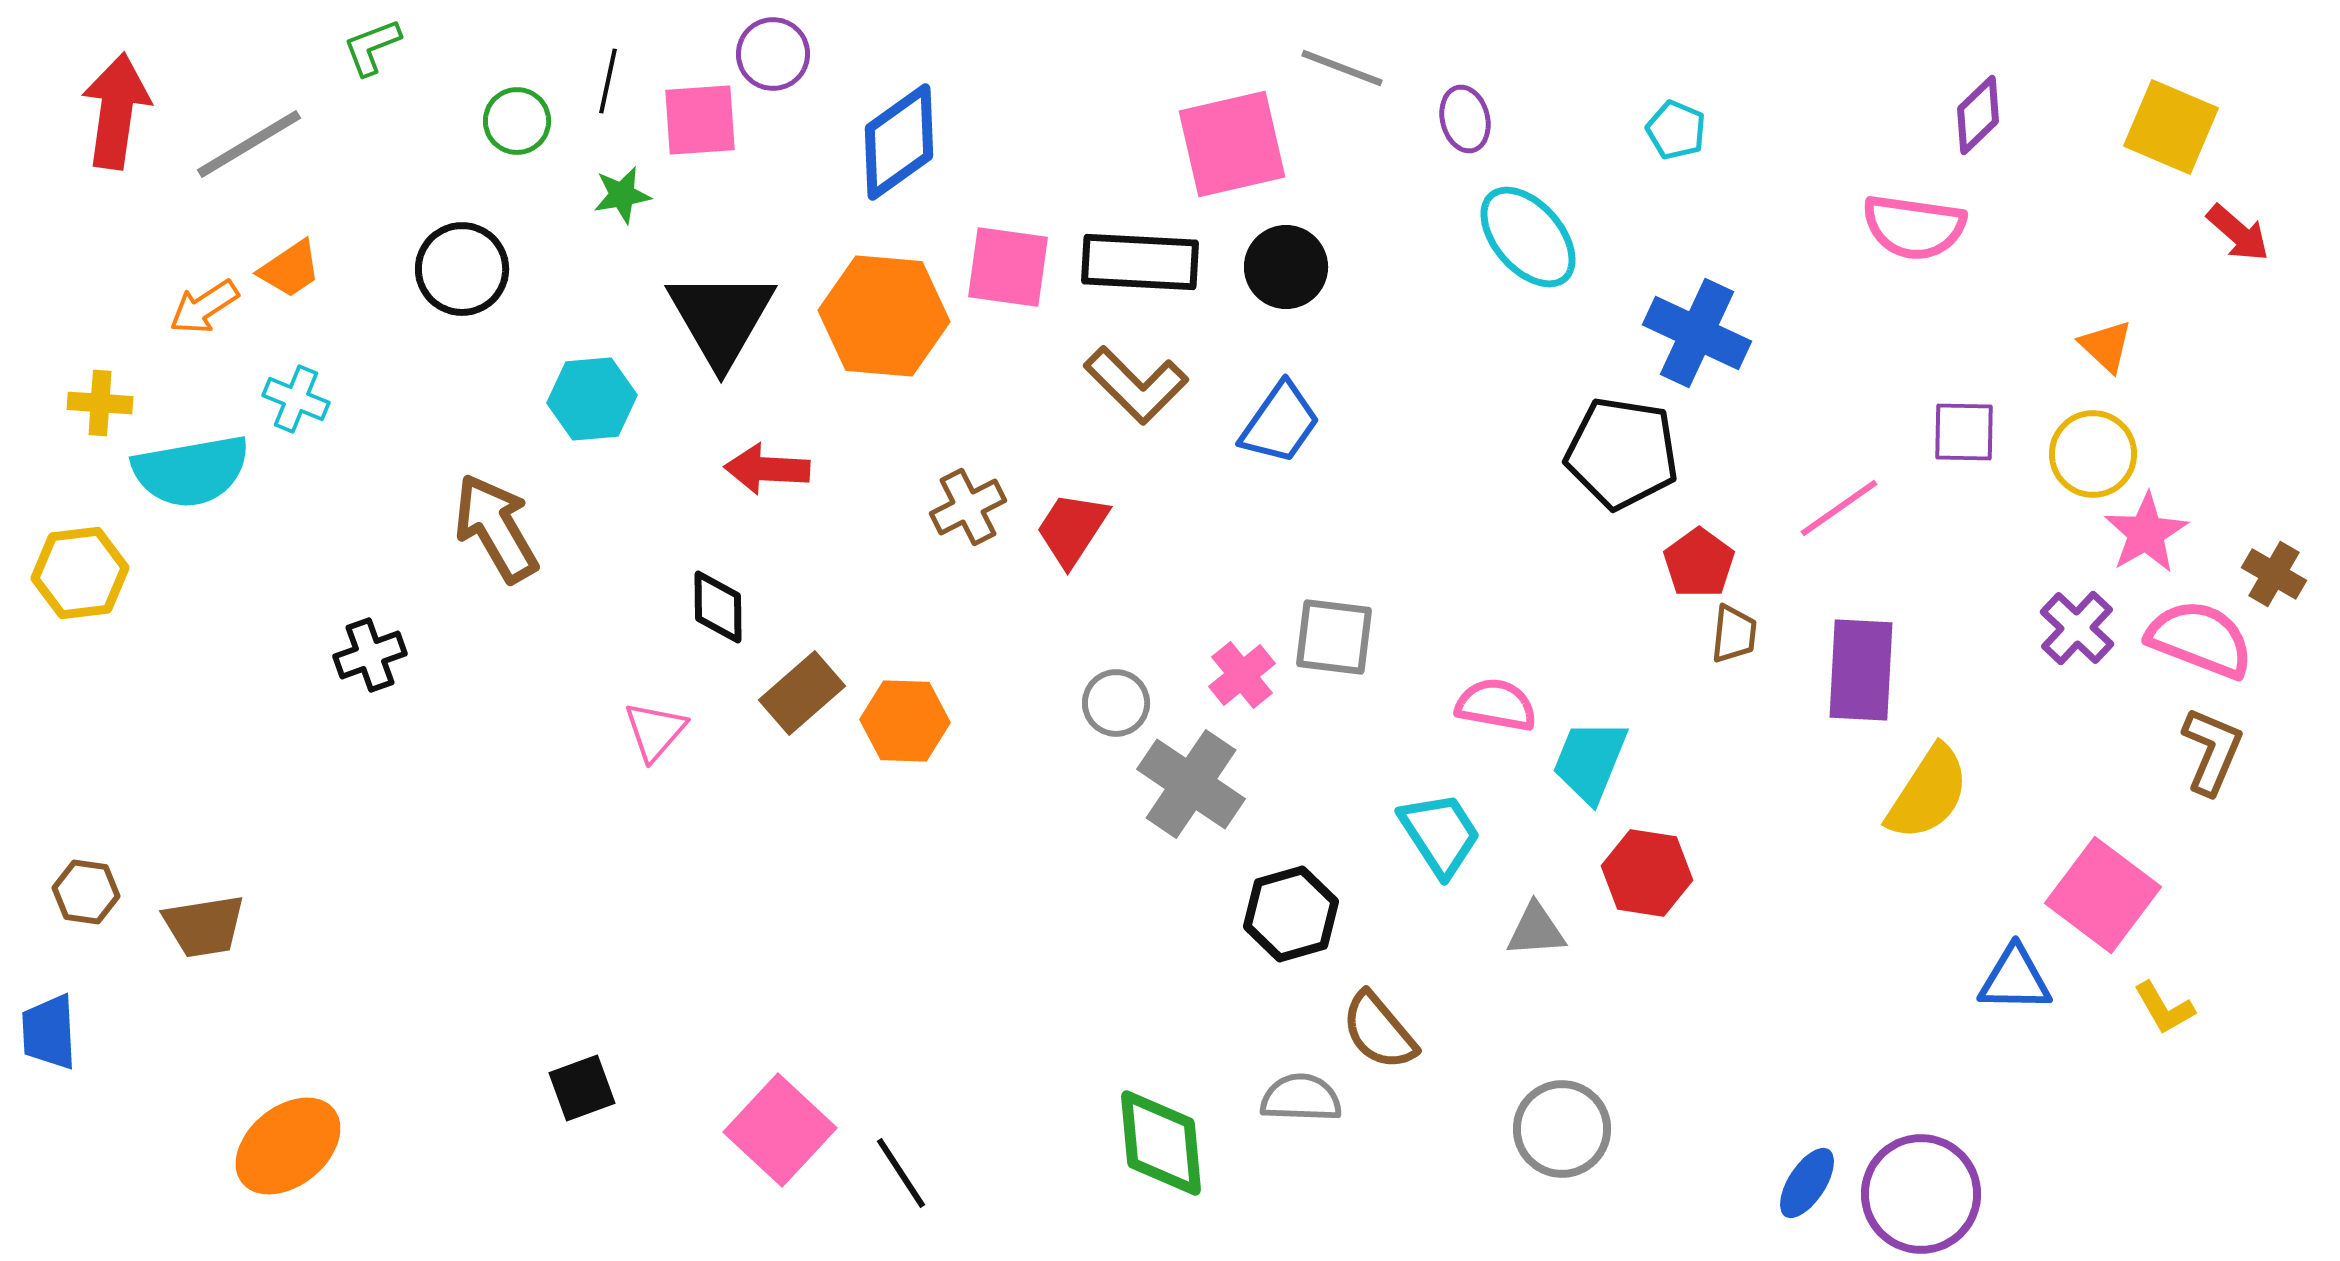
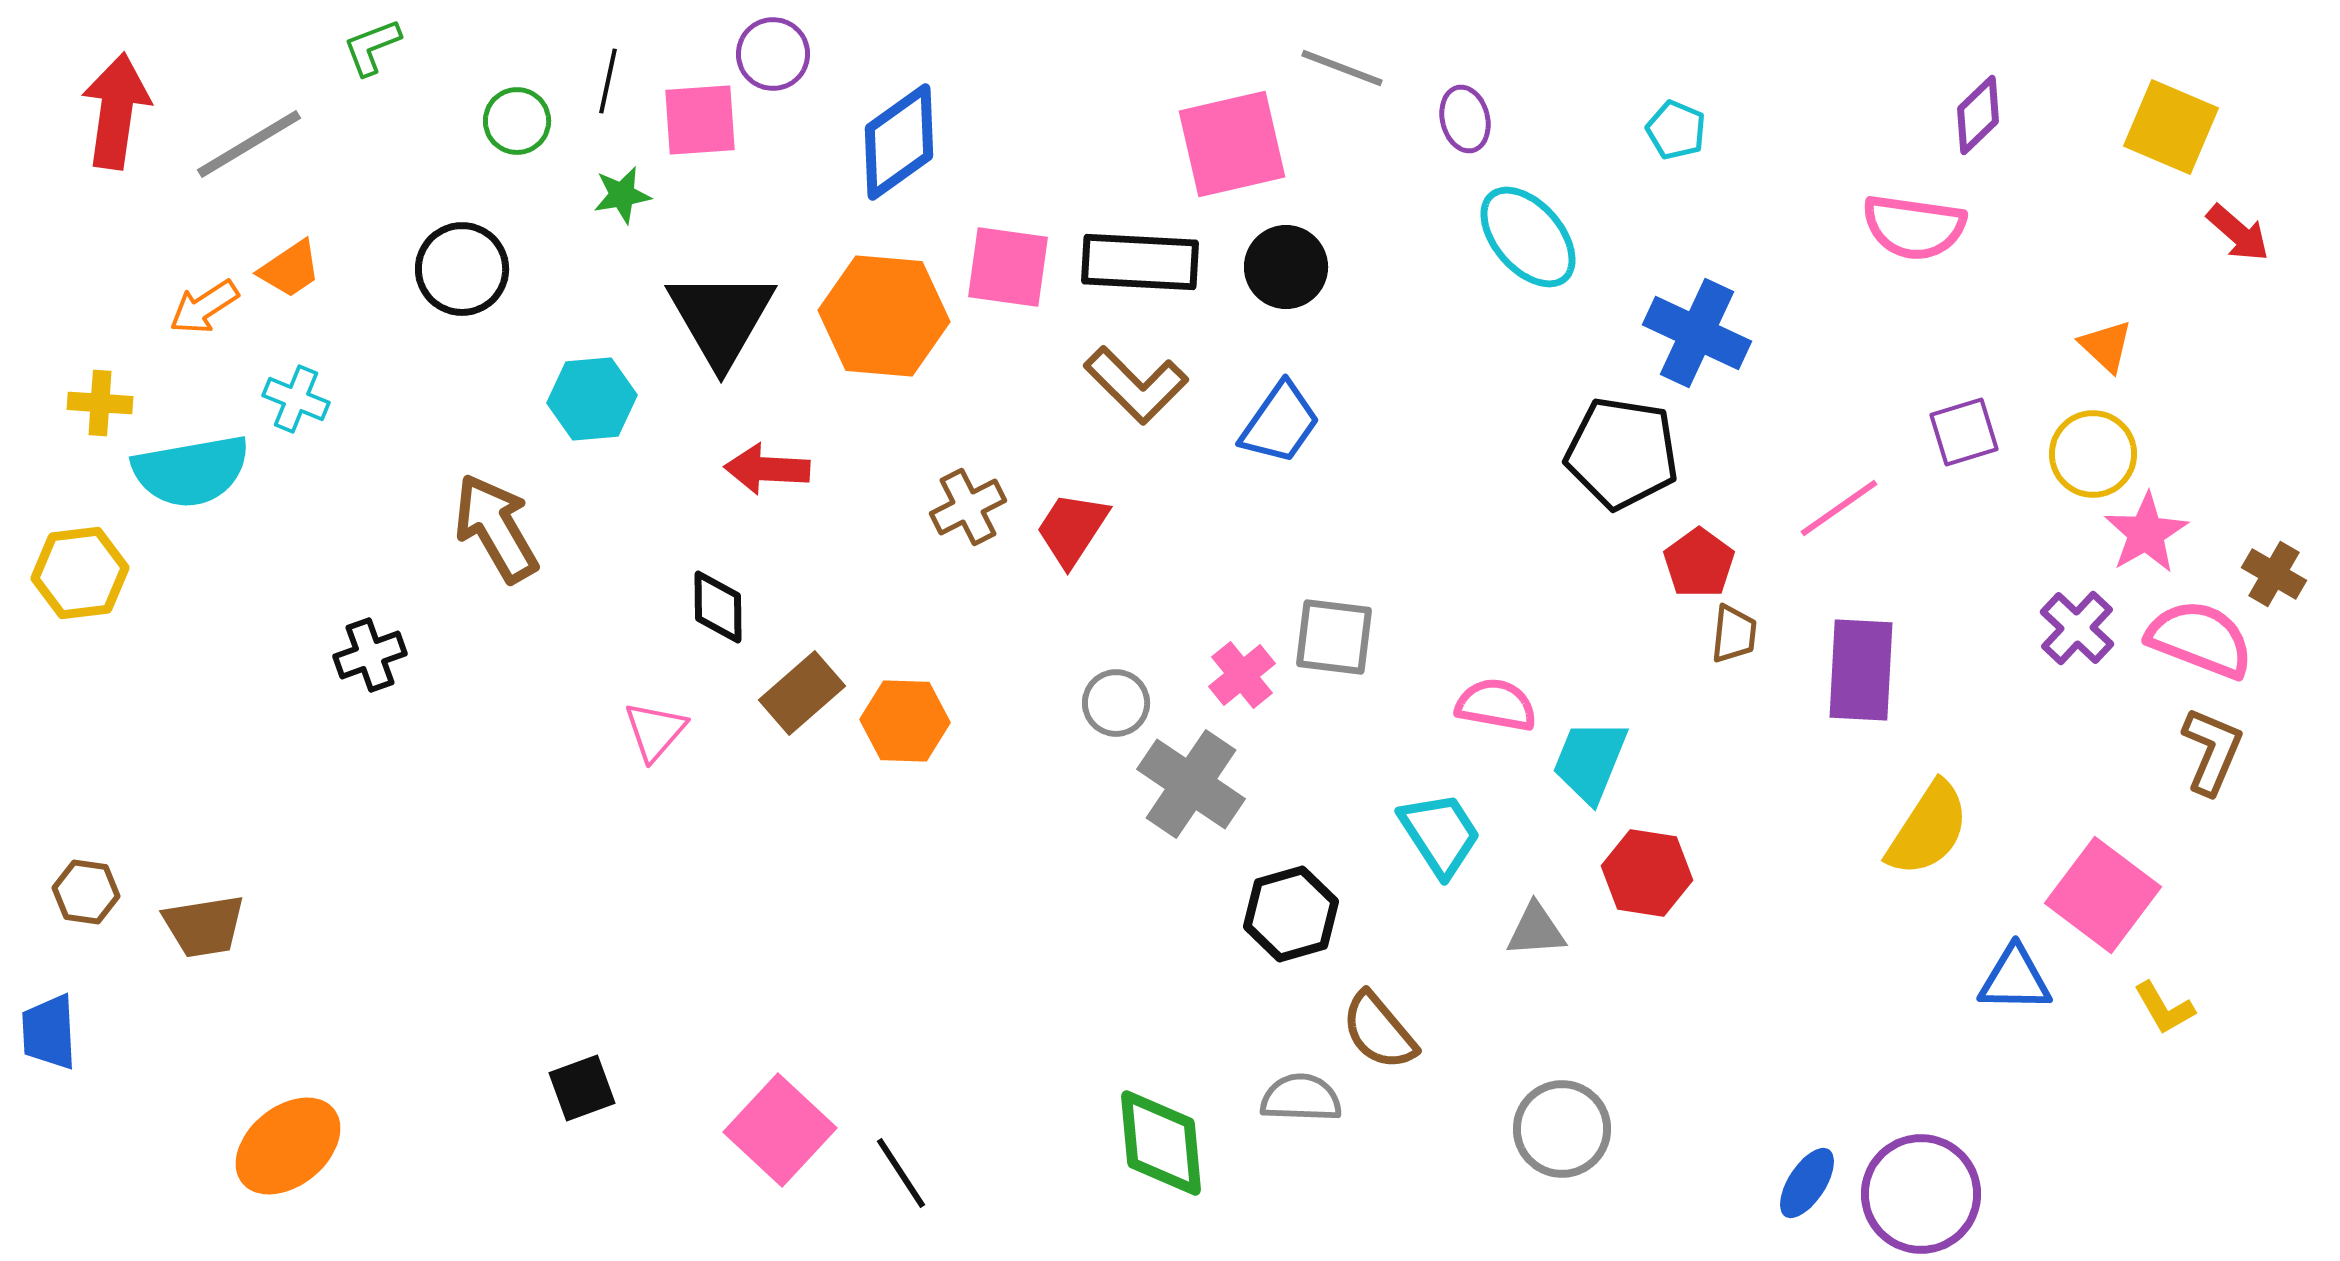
purple square at (1964, 432): rotated 18 degrees counterclockwise
yellow semicircle at (1928, 793): moved 36 px down
